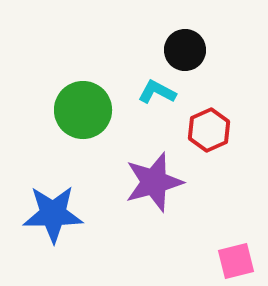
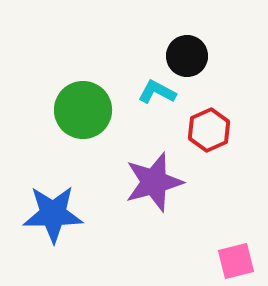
black circle: moved 2 px right, 6 px down
